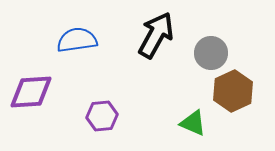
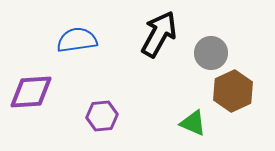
black arrow: moved 3 px right, 1 px up
